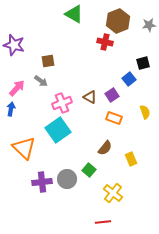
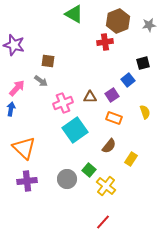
red cross: rotated 21 degrees counterclockwise
brown square: rotated 16 degrees clockwise
blue square: moved 1 px left, 1 px down
brown triangle: rotated 32 degrees counterclockwise
pink cross: moved 1 px right
cyan square: moved 17 px right
brown semicircle: moved 4 px right, 2 px up
yellow rectangle: rotated 56 degrees clockwise
purple cross: moved 15 px left, 1 px up
yellow cross: moved 7 px left, 7 px up
red line: rotated 42 degrees counterclockwise
